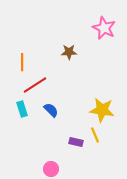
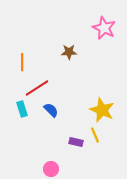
red line: moved 2 px right, 3 px down
yellow star: rotated 15 degrees clockwise
